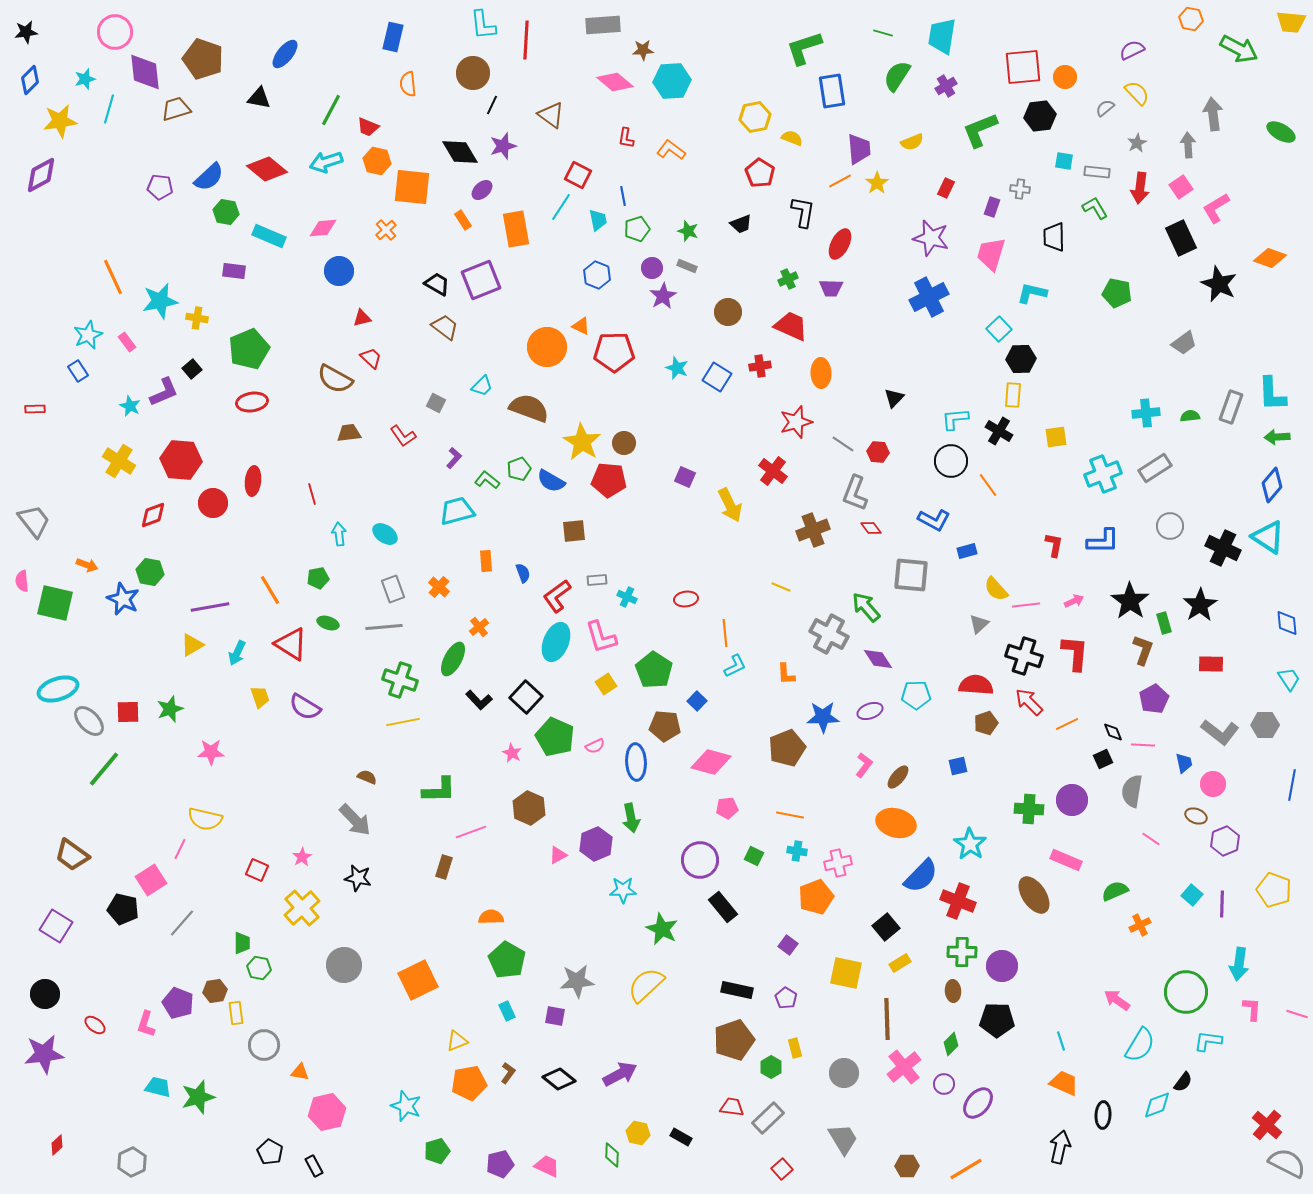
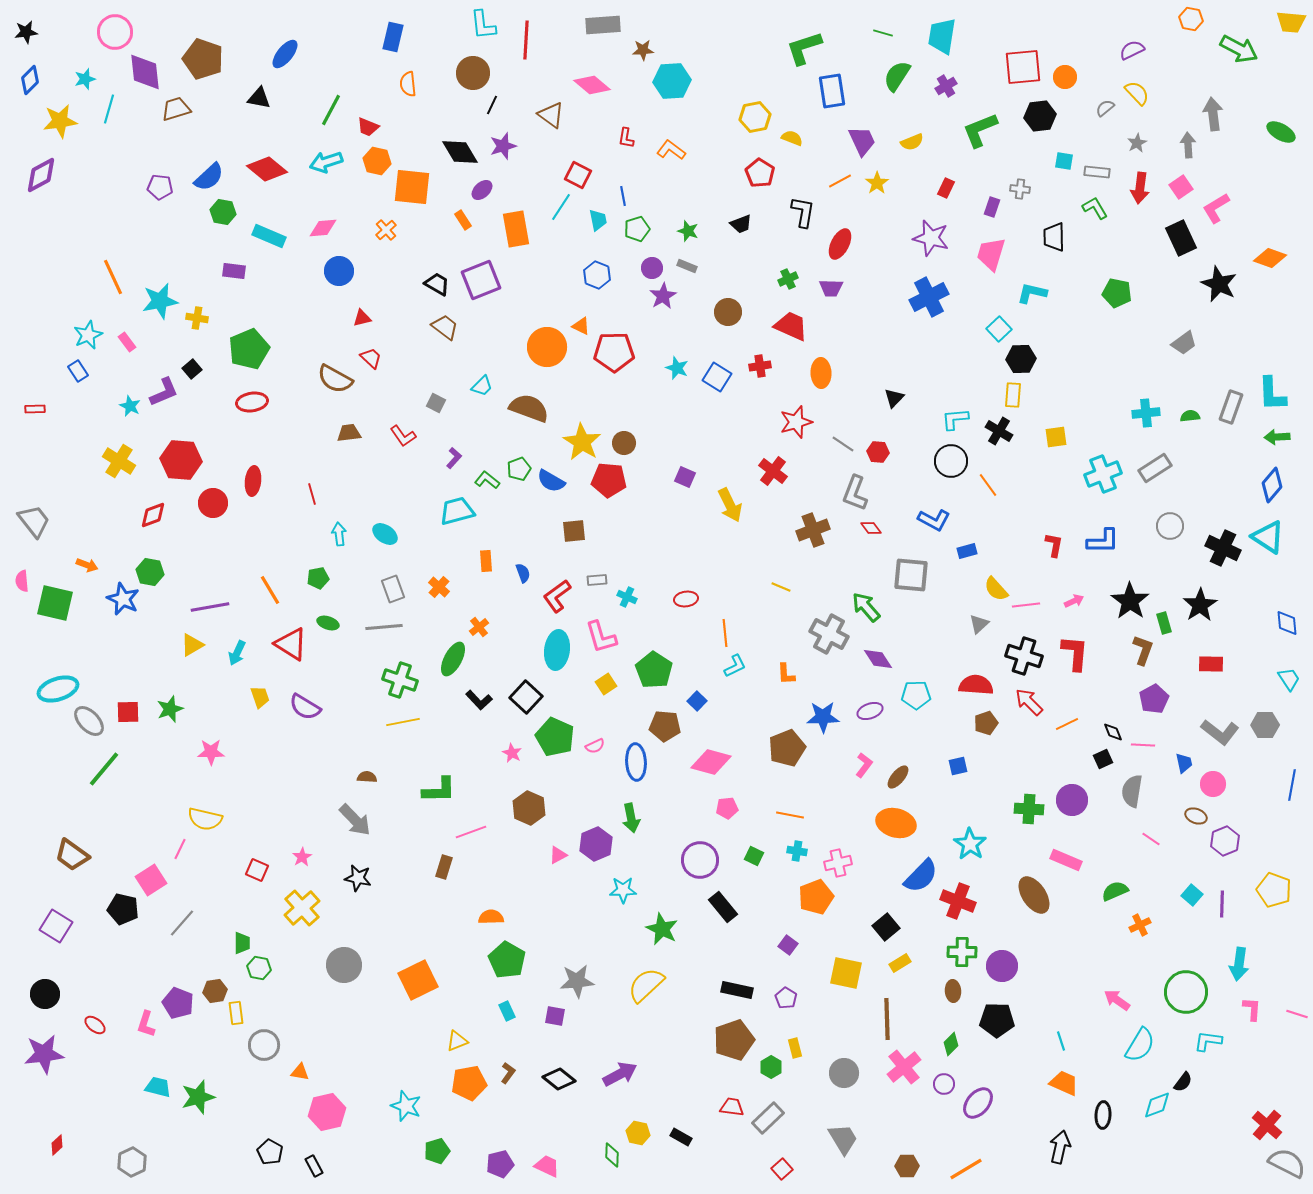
pink diamond at (615, 82): moved 23 px left, 3 px down
purple trapezoid at (859, 149): moved 3 px right, 8 px up; rotated 20 degrees counterclockwise
green hexagon at (226, 212): moved 3 px left
cyan ellipse at (556, 642): moved 1 px right, 8 px down; rotated 15 degrees counterclockwise
brown semicircle at (367, 777): rotated 18 degrees counterclockwise
